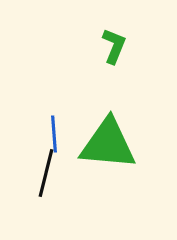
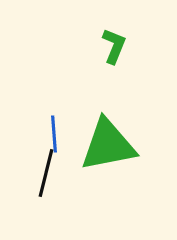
green triangle: moved 1 px down; rotated 16 degrees counterclockwise
